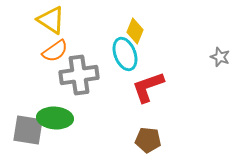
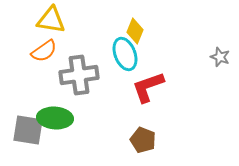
yellow triangle: rotated 24 degrees counterclockwise
orange semicircle: moved 11 px left
brown pentagon: moved 5 px left; rotated 15 degrees clockwise
